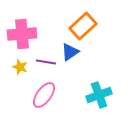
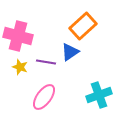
pink cross: moved 4 px left, 2 px down; rotated 20 degrees clockwise
pink ellipse: moved 2 px down
